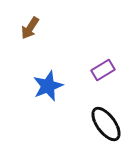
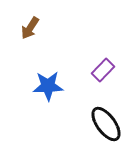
purple rectangle: rotated 15 degrees counterclockwise
blue star: rotated 20 degrees clockwise
